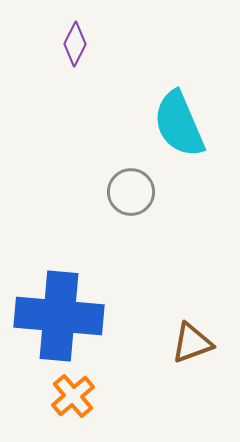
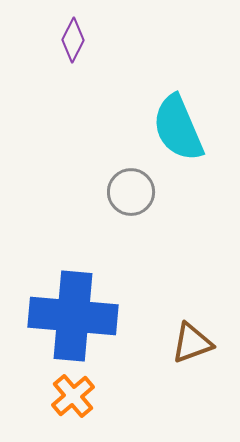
purple diamond: moved 2 px left, 4 px up
cyan semicircle: moved 1 px left, 4 px down
blue cross: moved 14 px right
